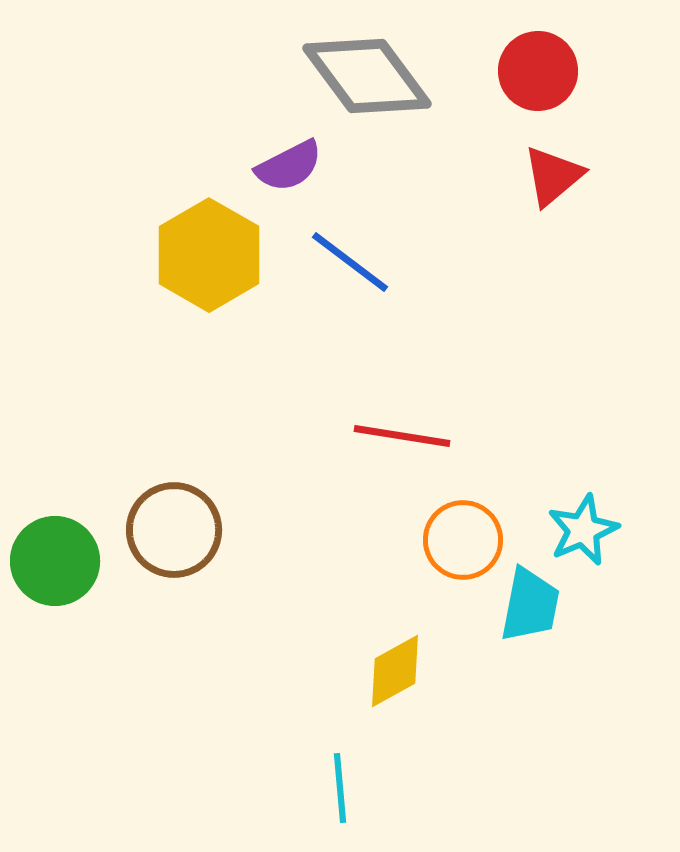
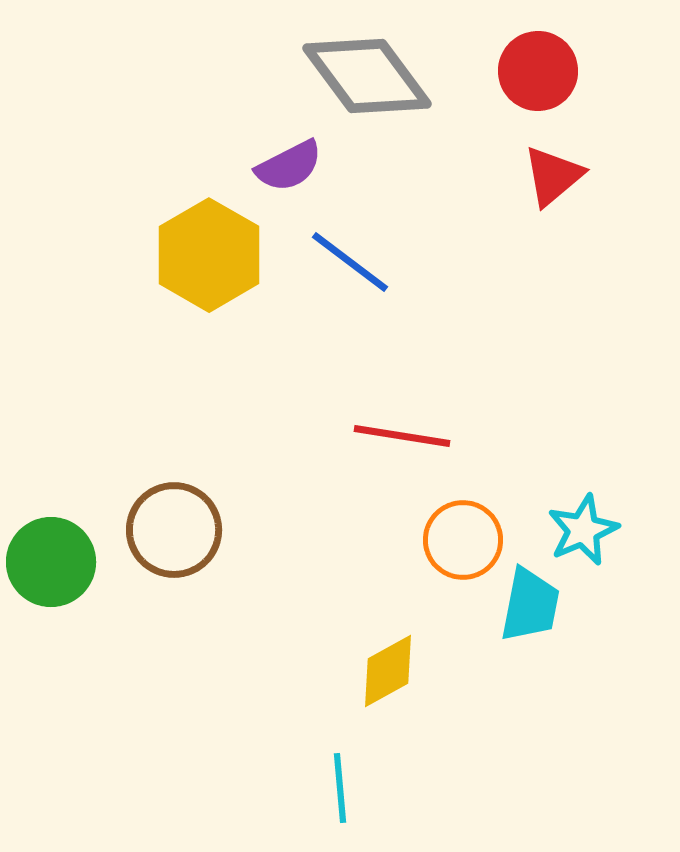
green circle: moved 4 px left, 1 px down
yellow diamond: moved 7 px left
